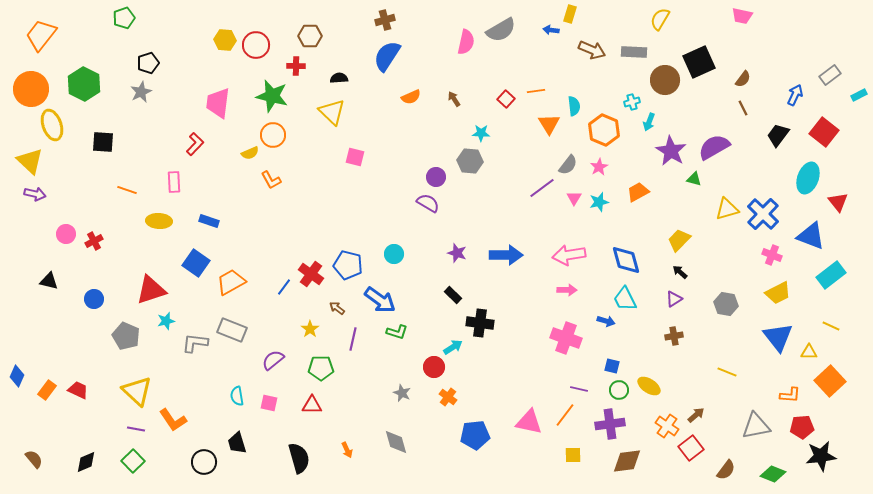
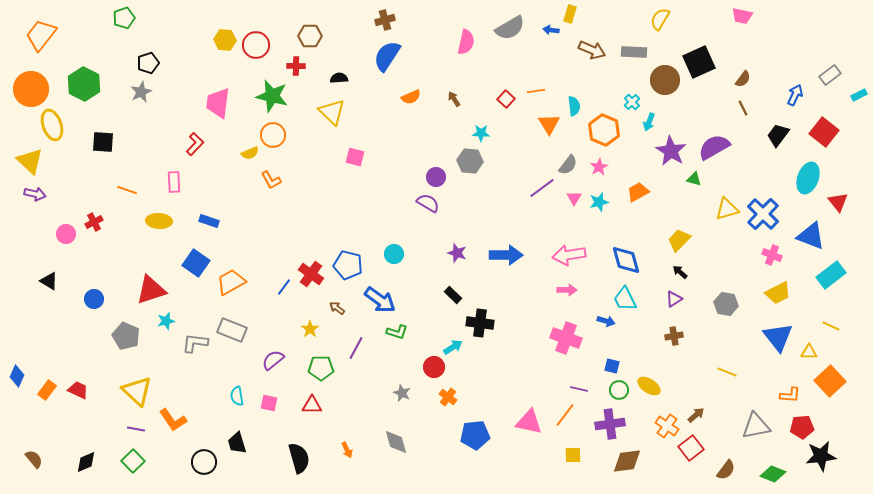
gray semicircle at (501, 30): moved 9 px right, 2 px up
cyan cross at (632, 102): rotated 28 degrees counterclockwise
red cross at (94, 241): moved 19 px up
black triangle at (49, 281): rotated 18 degrees clockwise
purple line at (353, 339): moved 3 px right, 9 px down; rotated 15 degrees clockwise
